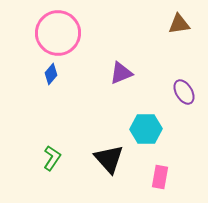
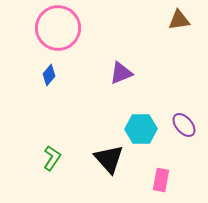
brown triangle: moved 4 px up
pink circle: moved 5 px up
blue diamond: moved 2 px left, 1 px down
purple ellipse: moved 33 px down; rotated 10 degrees counterclockwise
cyan hexagon: moved 5 px left
pink rectangle: moved 1 px right, 3 px down
